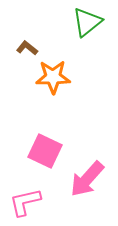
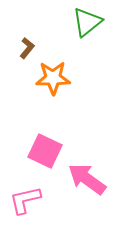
brown L-shape: rotated 90 degrees clockwise
orange star: moved 1 px down
pink arrow: rotated 84 degrees clockwise
pink L-shape: moved 2 px up
